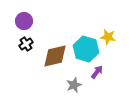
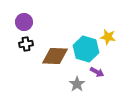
purple circle: moved 1 px down
black cross: rotated 24 degrees clockwise
brown diamond: rotated 16 degrees clockwise
purple arrow: rotated 80 degrees clockwise
gray star: moved 3 px right, 1 px up; rotated 14 degrees counterclockwise
